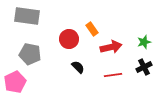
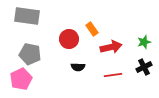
black semicircle: rotated 136 degrees clockwise
pink pentagon: moved 6 px right, 3 px up
